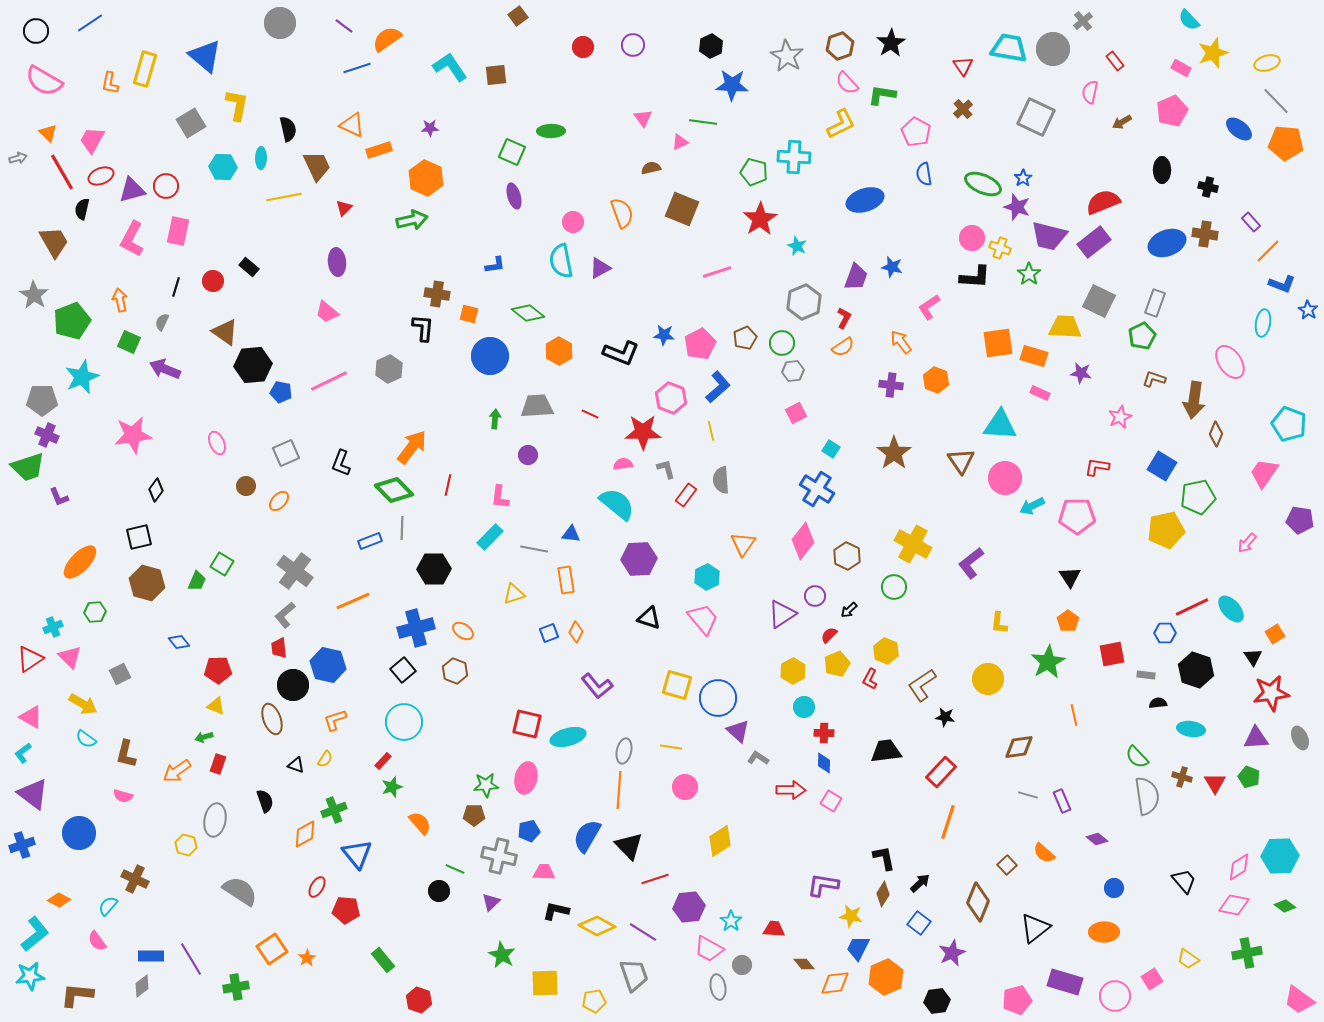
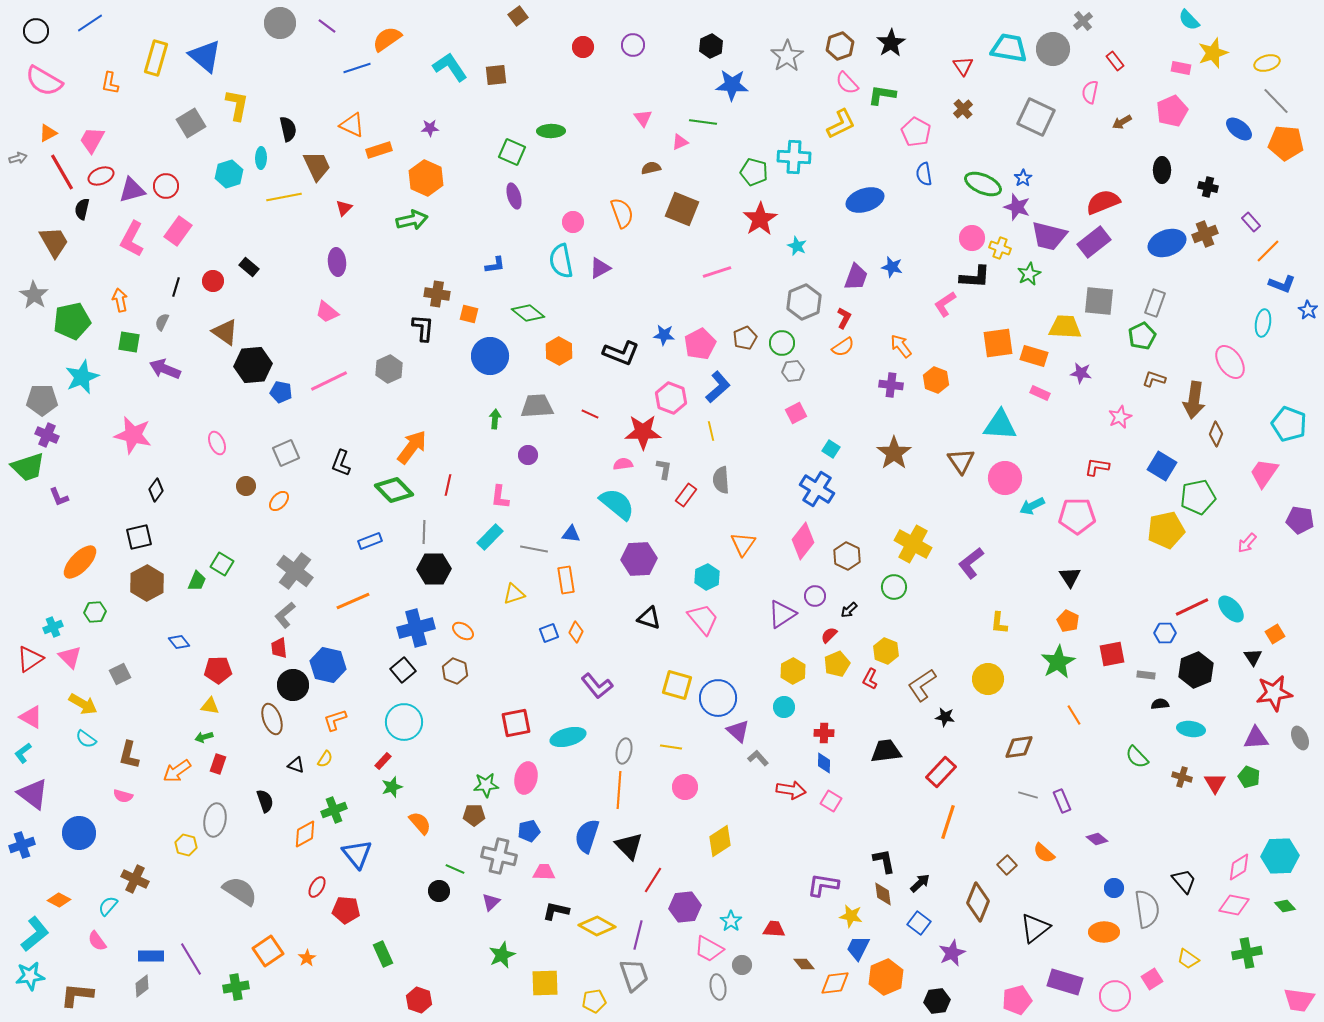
purple line at (344, 26): moved 17 px left
gray star at (787, 56): rotated 8 degrees clockwise
pink rectangle at (1181, 68): rotated 18 degrees counterclockwise
yellow rectangle at (145, 69): moved 11 px right, 11 px up
orange triangle at (48, 133): rotated 48 degrees clockwise
cyan hexagon at (223, 167): moved 6 px right, 7 px down; rotated 20 degrees counterclockwise
pink rectangle at (178, 231): rotated 24 degrees clockwise
brown cross at (1205, 234): rotated 30 degrees counterclockwise
green star at (1029, 274): rotated 10 degrees clockwise
gray square at (1099, 301): rotated 20 degrees counterclockwise
pink L-shape at (929, 307): moved 16 px right, 3 px up
green pentagon at (72, 321): rotated 9 degrees clockwise
green square at (129, 342): rotated 15 degrees counterclockwise
orange arrow at (901, 342): moved 4 px down
pink star at (133, 435): rotated 21 degrees clockwise
gray L-shape at (666, 469): moved 2 px left; rotated 25 degrees clockwise
gray line at (402, 528): moved 22 px right, 4 px down
brown hexagon at (147, 583): rotated 16 degrees clockwise
orange pentagon at (1068, 621): rotated 10 degrees counterclockwise
green star at (1048, 662): moved 10 px right
black hexagon at (1196, 670): rotated 20 degrees clockwise
red star at (1271, 693): moved 3 px right
black semicircle at (1158, 703): moved 2 px right, 1 px down
yellow triangle at (216, 706): moved 6 px left; rotated 12 degrees counterclockwise
cyan circle at (804, 707): moved 20 px left
orange line at (1074, 715): rotated 20 degrees counterclockwise
red square at (527, 724): moved 11 px left, 1 px up; rotated 24 degrees counterclockwise
brown L-shape at (126, 754): moved 3 px right, 1 px down
gray L-shape at (758, 758): rotated 15 degrees clockwise
red arrow at (791, 790): rotated 8 degrees clockwise
gray semicircle at (1147, 796): moved 113 px down
blue semicircle at (587, 836): rotated 12 degrees counterclockwise
black L-shape at (884, 858): moved 3 px down
red line at (655, 879): moved 2 px left, 1 px down; rotated 40 degrees counterclockwise
brown diamond at (883, 894): rotated 40 degrees counterclockwise
green diamond at (1285, 906): rotated 10 degrees clockwise
purple hexagon at (689, 907): moved 4 px left
purple line at (643, 932): moved 5 px left, 3 px down; rotated 72 degrees clockwise
orange square at (272, 949): moved 4 px left, 2 px down
green star at (502, 955): rotated 20 degrees clockwise
green rectangle at (383, 960): moved 6 px up; rotated 15 degrees clockwise
pink trapezoid at (1299, 1000): rotated 28 degrees counterclockwise
